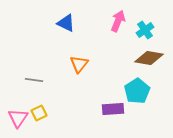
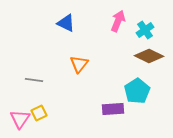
brown diamond: moved 2 px up; rotated 16 degrees clockwise
pink triangle: moved 2 px right, 1 px down
